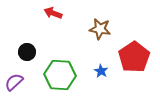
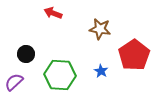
black circle: moved 1 px left, 2 px down
red pentagon: moved 2 px up
